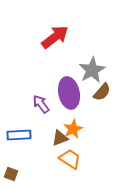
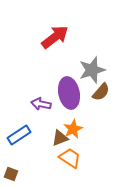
gray star: rotated 12 degrees clockwise
brown semicircle: moved 1 px left
purple arrow: rotated 42 degrees counterclockwise
blue rectangle: rotated 30 degrees counterclockwise
orange trapezoid: moved 1 px up
